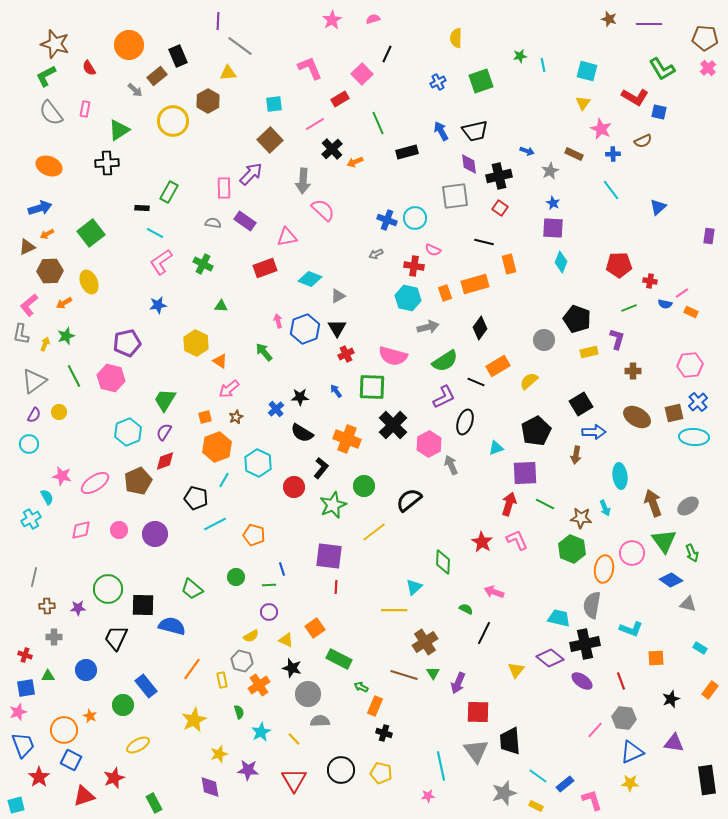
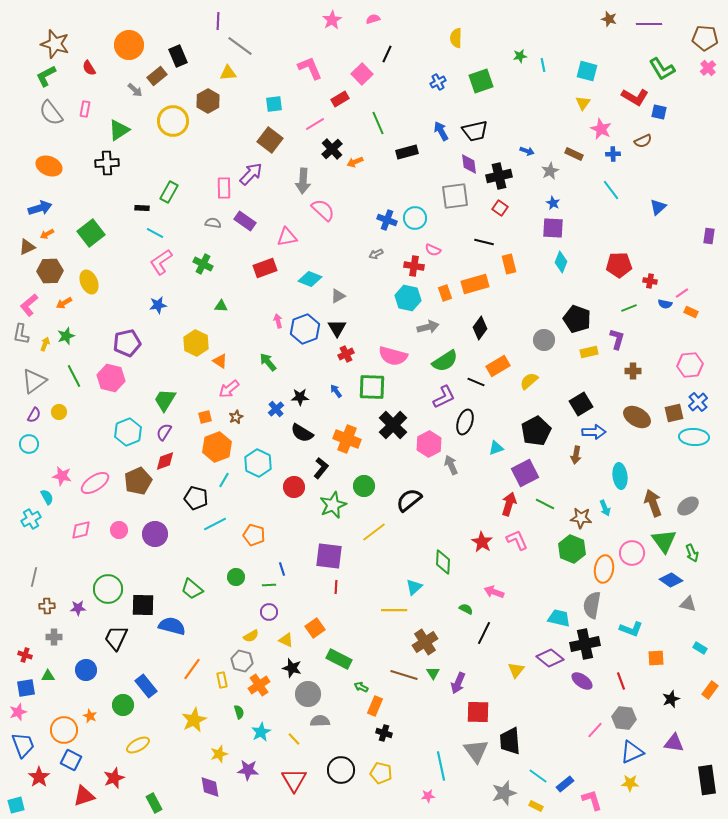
brown square at (270, 140): rotated 10 degrees counterclockwise
green arrow at (264, 352): moved 4 px right, 10 px down
purple square at (525, 473): rotated 24 degrees counterclockwise
